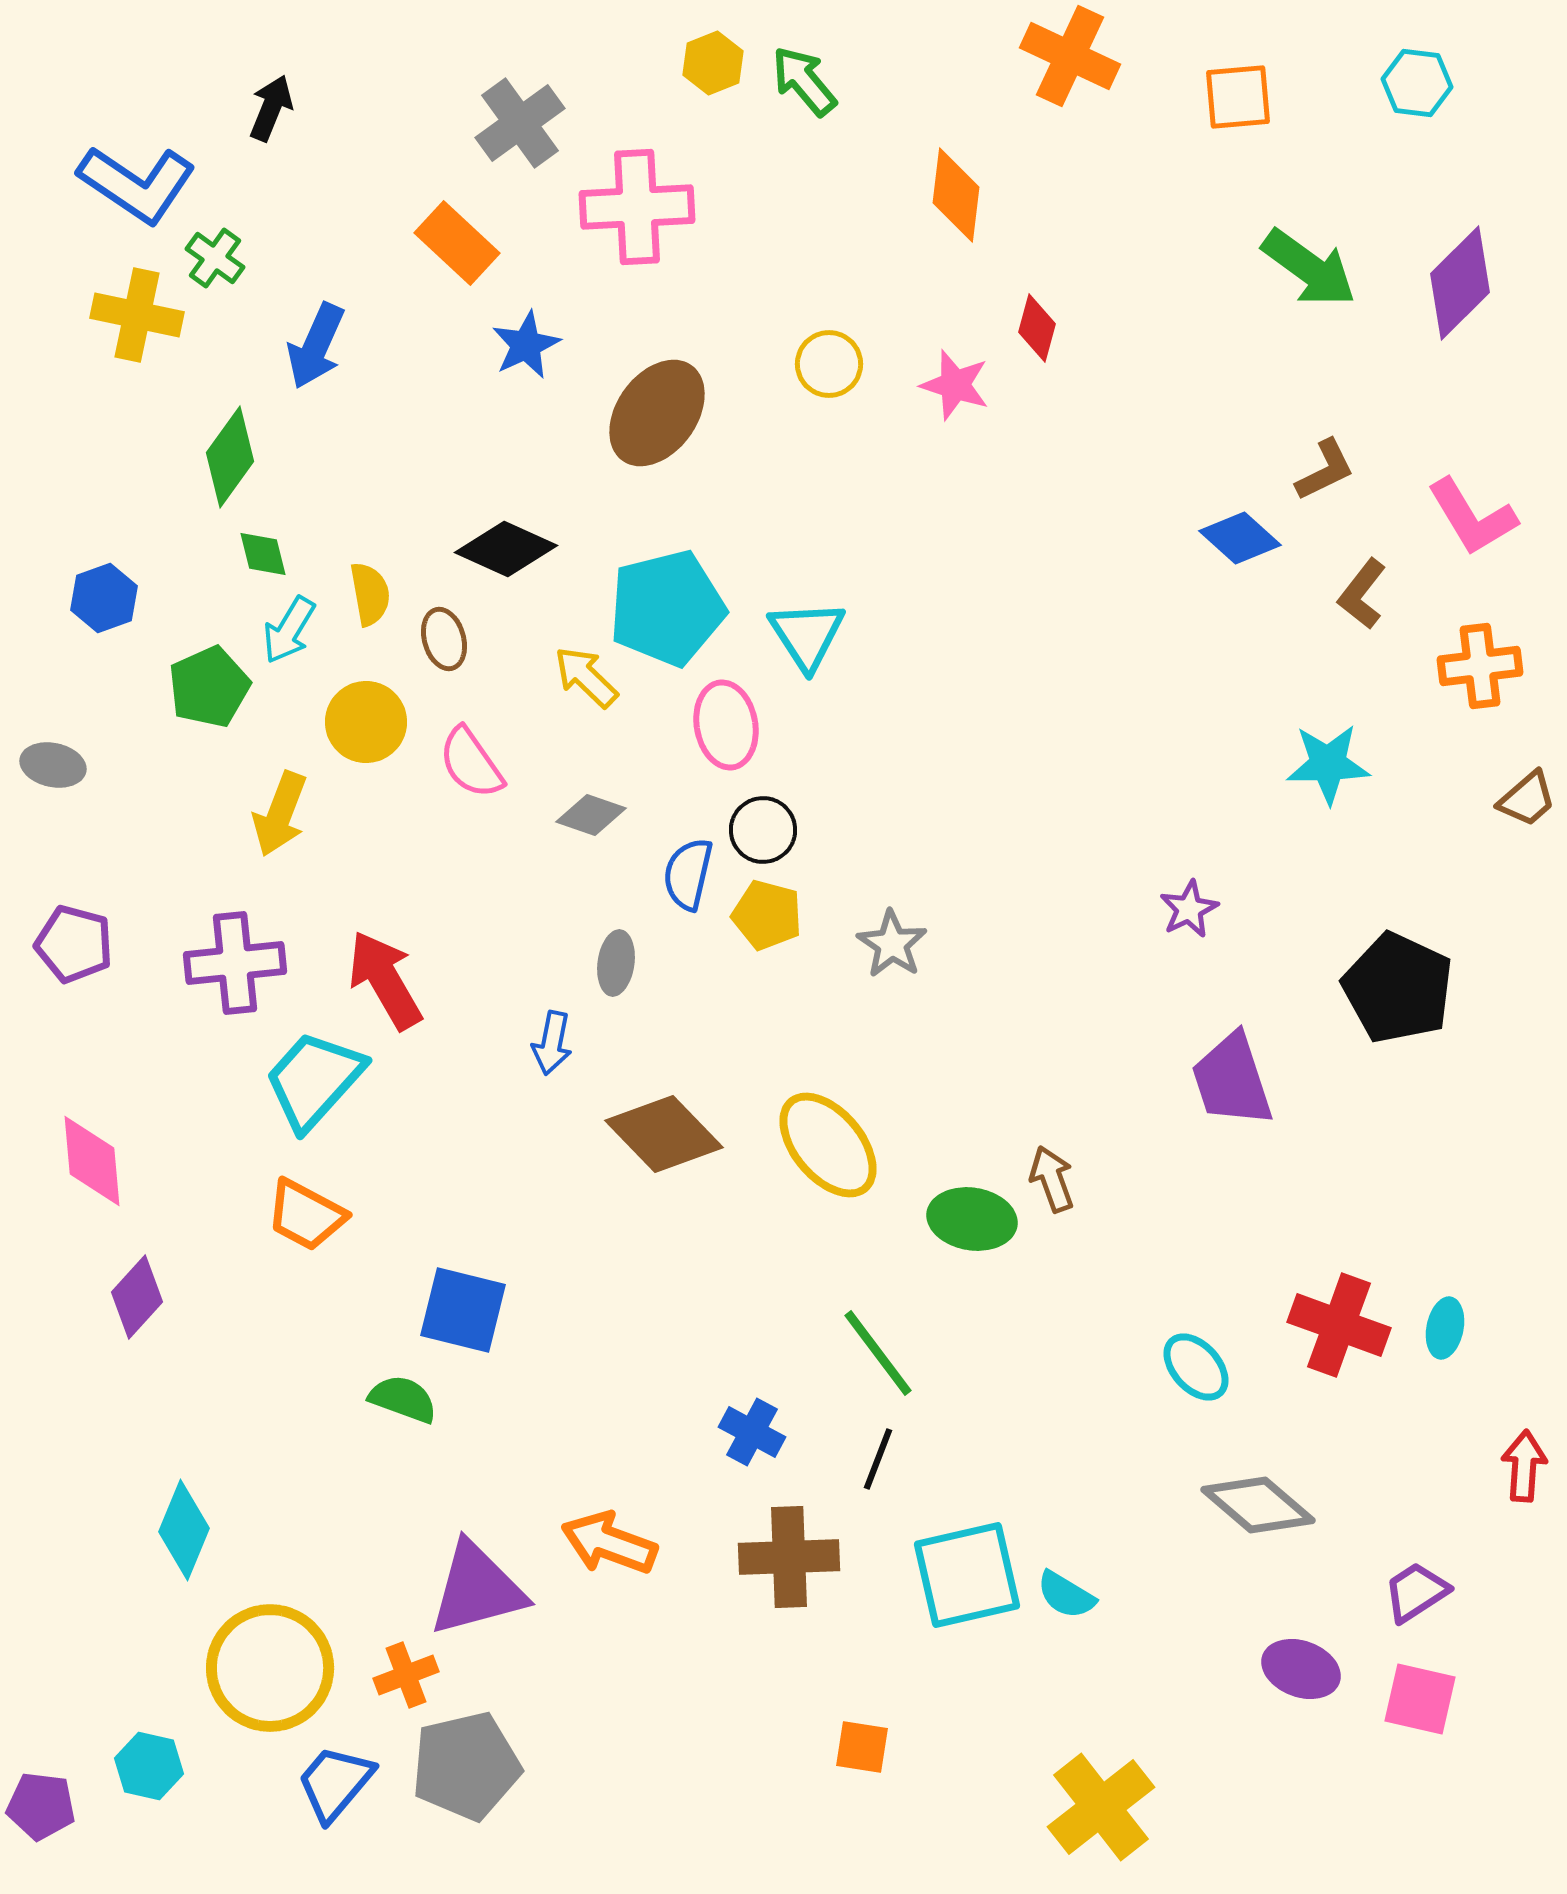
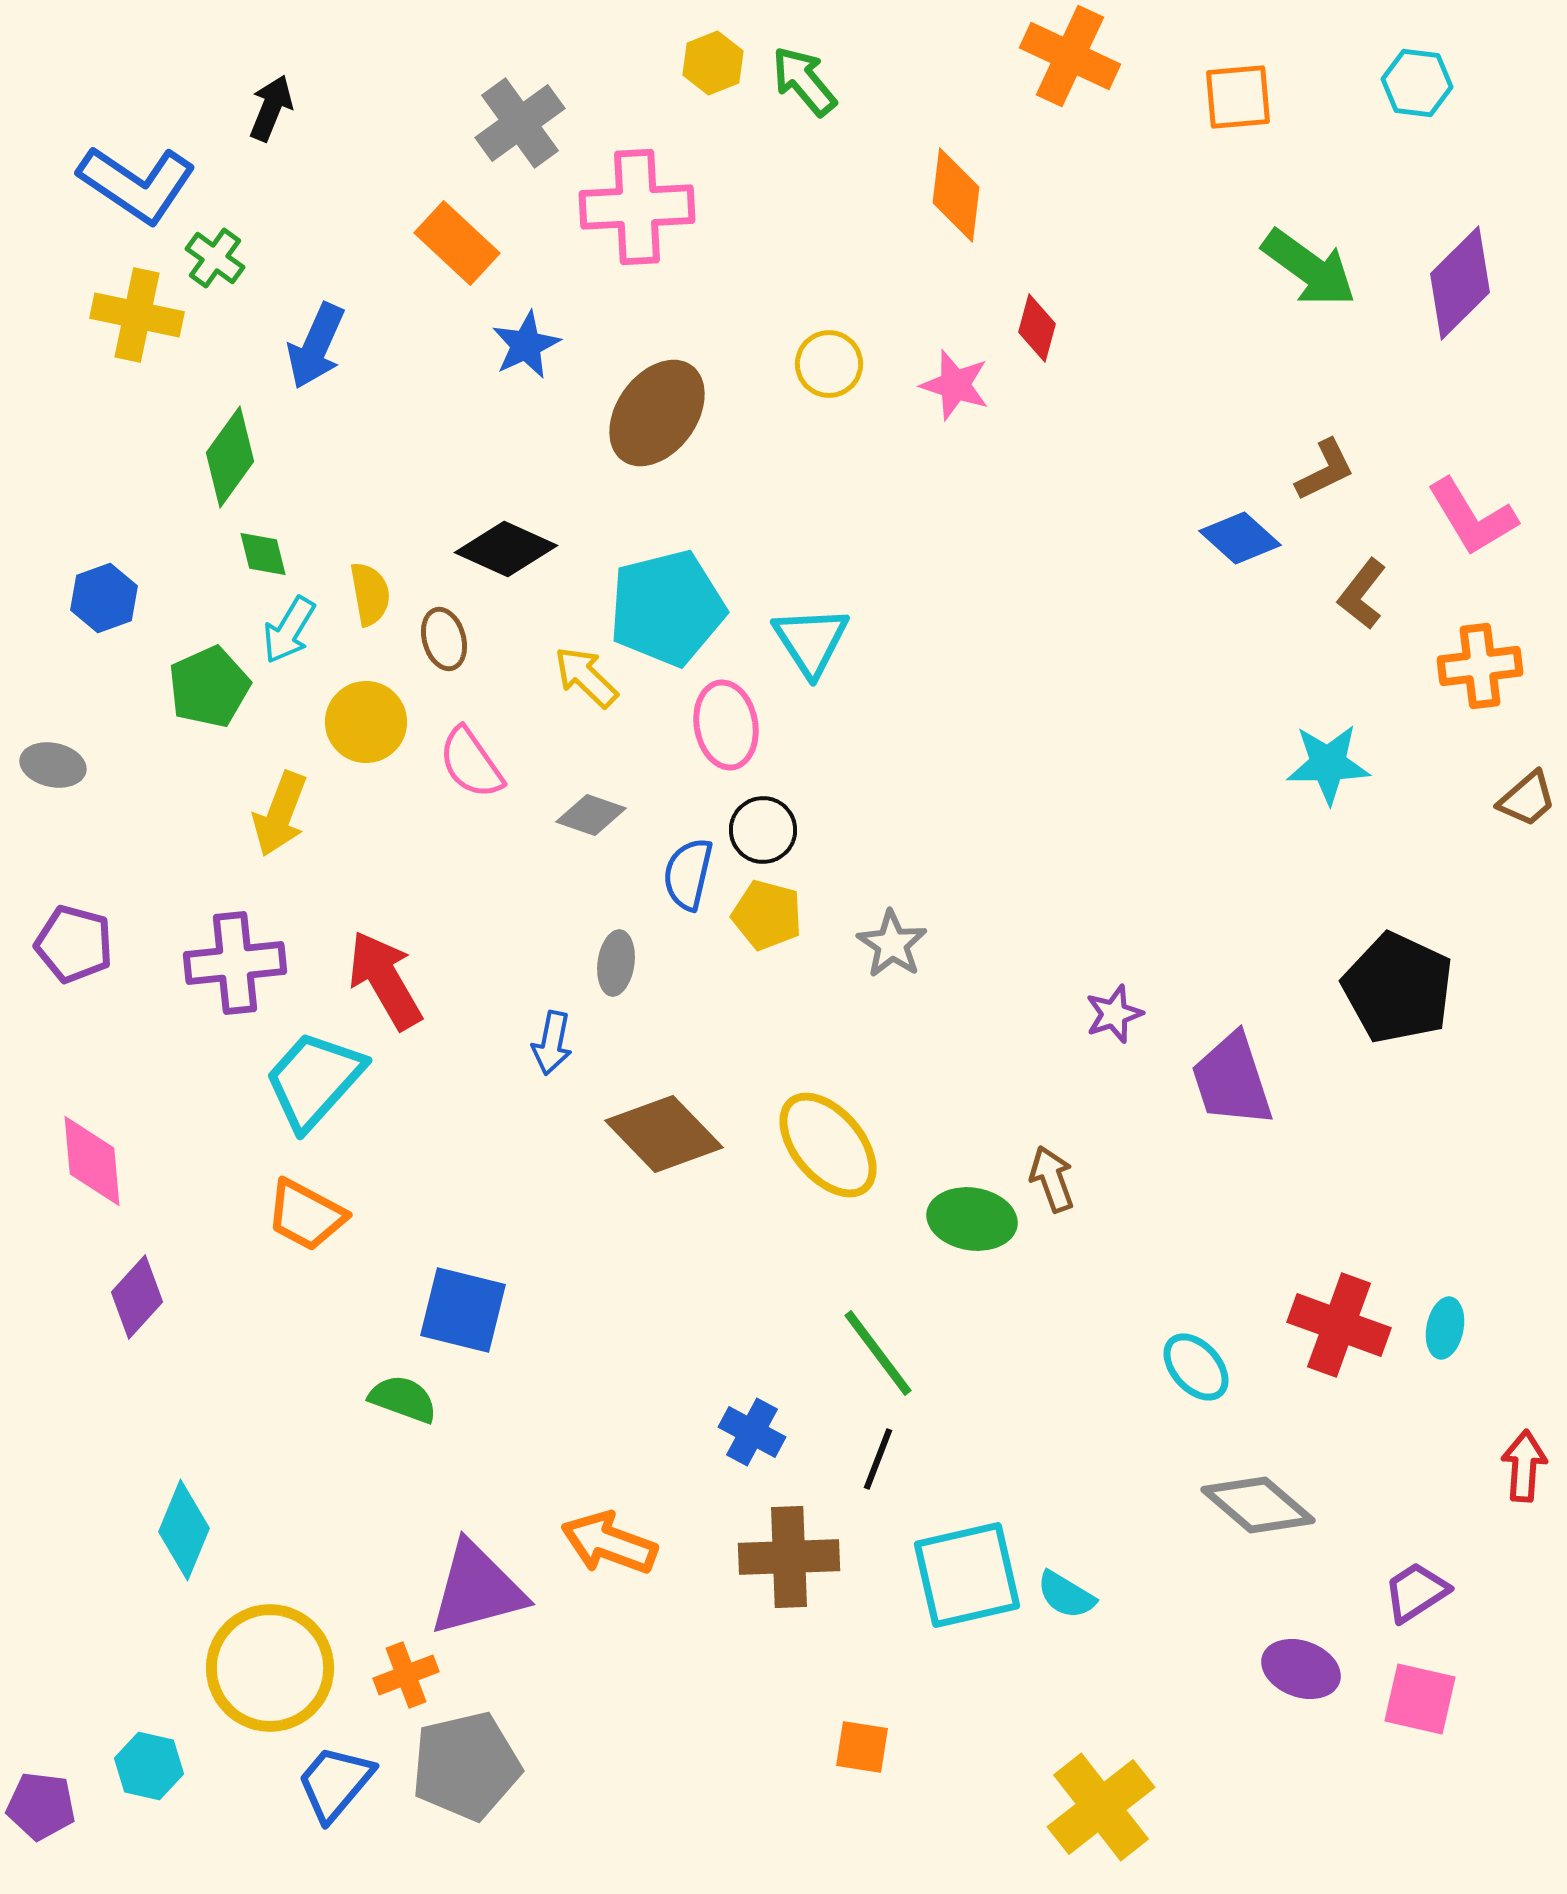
cyan triangle at (807, 635): moved 4 px right, 6 px down
purple star at (1189, 909): moved 75 px left, 105 px down; rotated 8 degrees clockwise
